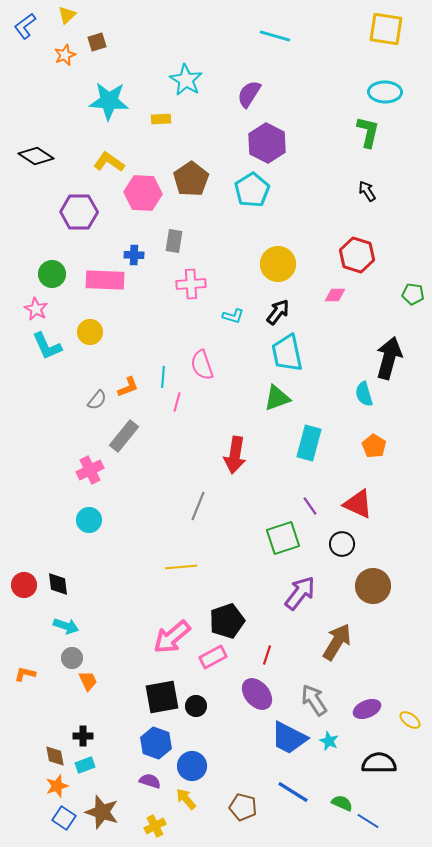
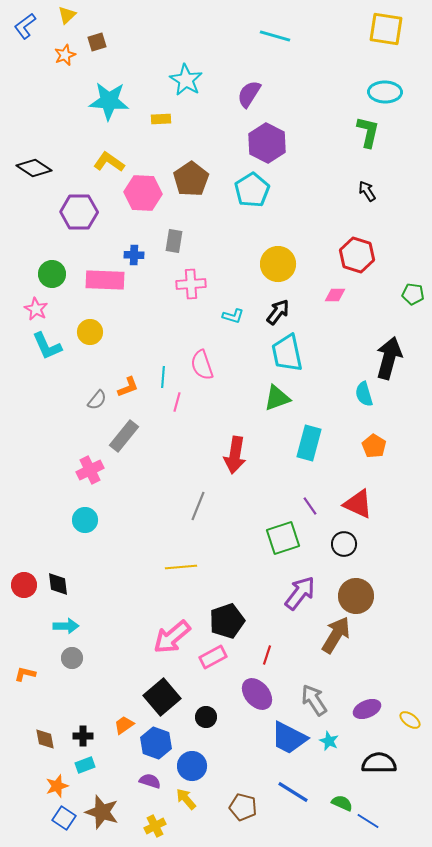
black diamond at (36, 156): moved 2 px left, 12 px down
cyan circle at (89, 520): moved 4 px left
black circle at (342, 544): moved 2 px right
brown circle at (373, 586): moved 17 px left, 10 px down
cyan arrow at (66, 626): rotated 20 degrees counterclockwise
brown arrow at (337, 642): moved 1 px left, 7 px up
orange trapezoid at (88, 681): moved 36 px right, 44 px down; rotated 100 degrees counterclockwise
black square at (162, 697): rotated 30 degrees counterclockwise
black circle at (196, 706): moved 10 px right, 11 px down
brown diamond at (55, 756): moved 10 px left, 17 px up
